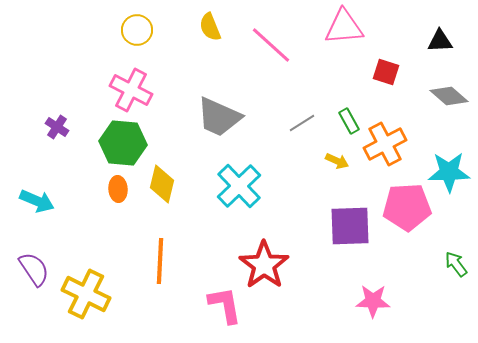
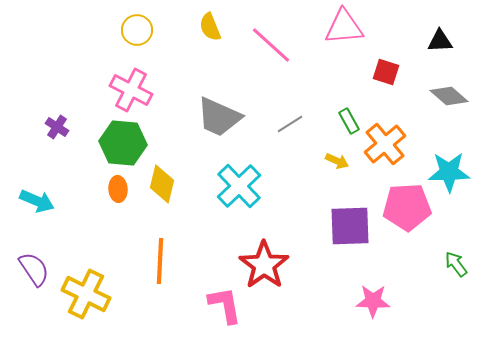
gray line: moved 12 px left, 1 px down
orange cross: rotated 12 degrees counterclockwise
